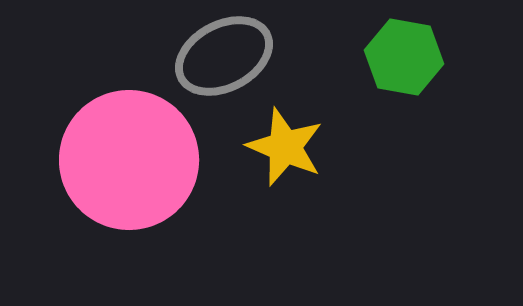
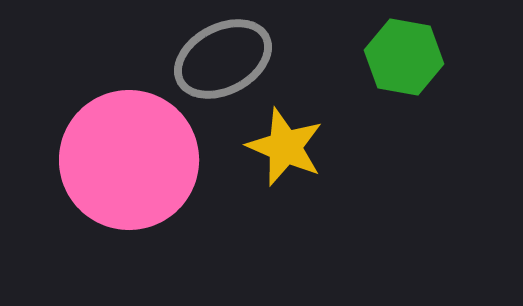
gray ellipse: moved 1 px left, 3 px down
